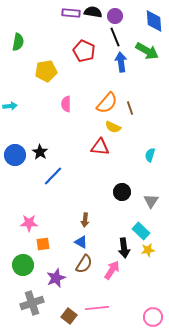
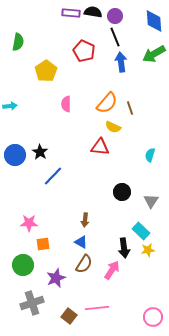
green arrow: moved 7 px right, 3 px down; rotated 120 degrees clockwise
yellow pentagon: rotated 25 degrees counterclockwise
